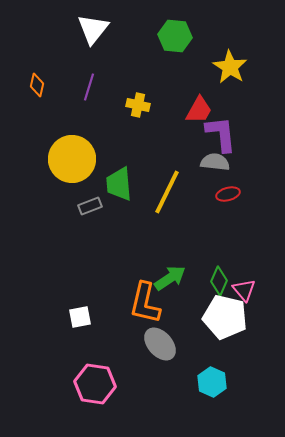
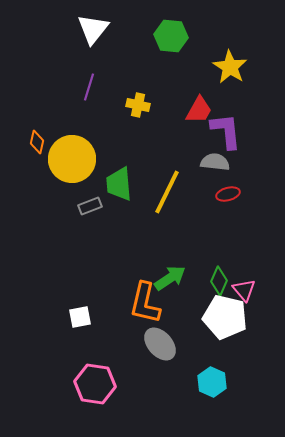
green hexagon: moved 4 px left
orange diamond: moved 57 px down
purple L-shape: moved 5 px right, 3 px up
